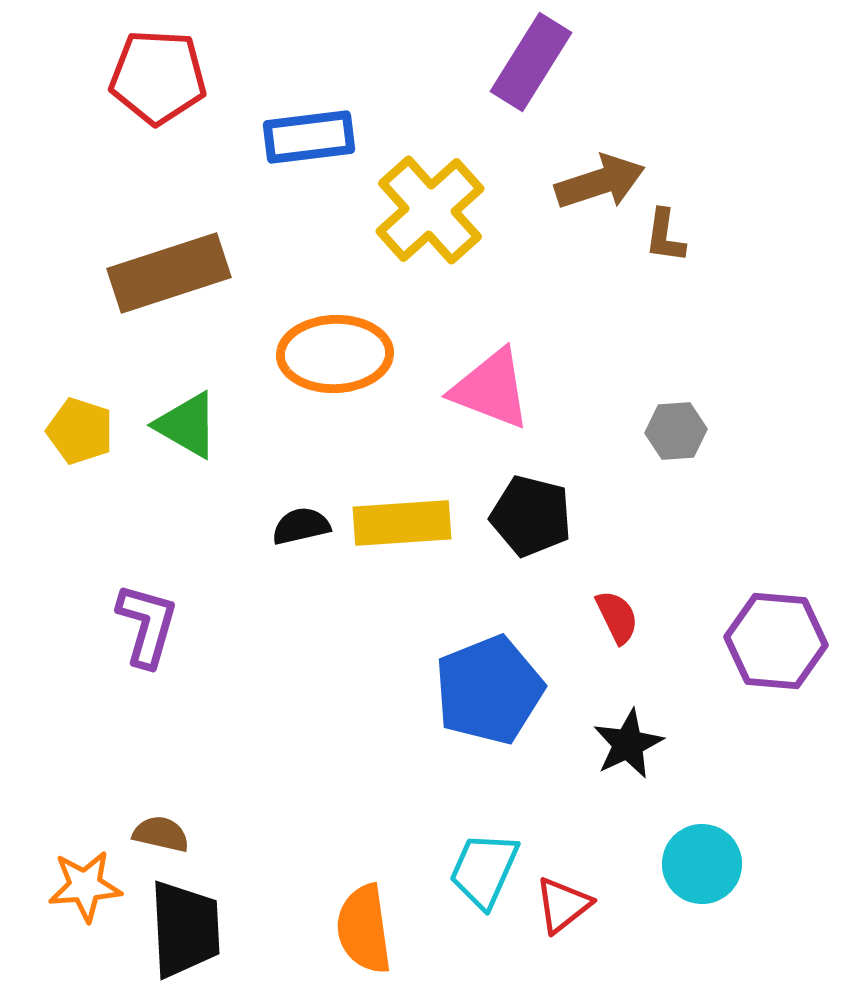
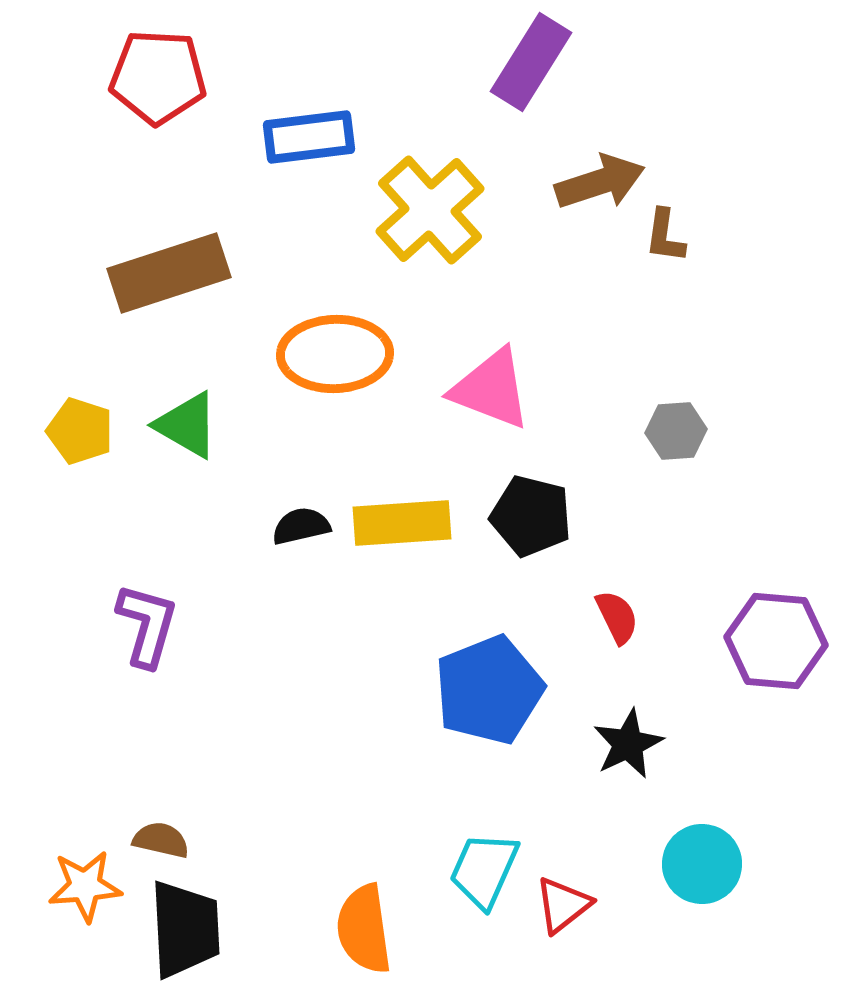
brown semicircle: moved 6 px down
